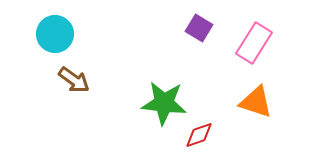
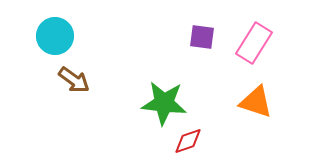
purple square: moved 3 px right, 9 px down; rotated 24 degrees counterclockwise
cyan circle: moved 2 px down
red diamond: moved 11 px left, 6 px down
